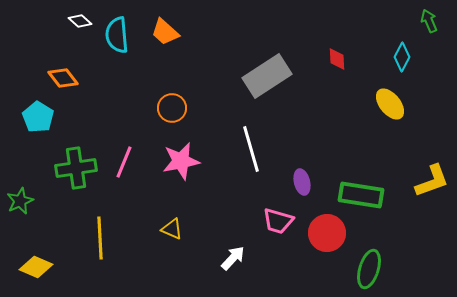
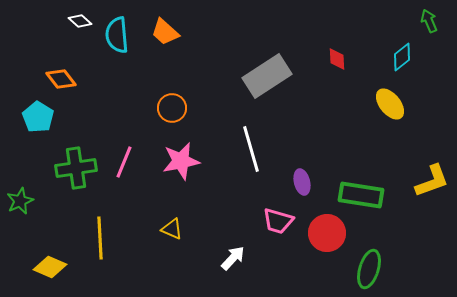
cyan diamond: rotated 24 degrees clockwise
orange diamond: moved 2 px left, 1 px down
yellow diamond: moved 14 px right
